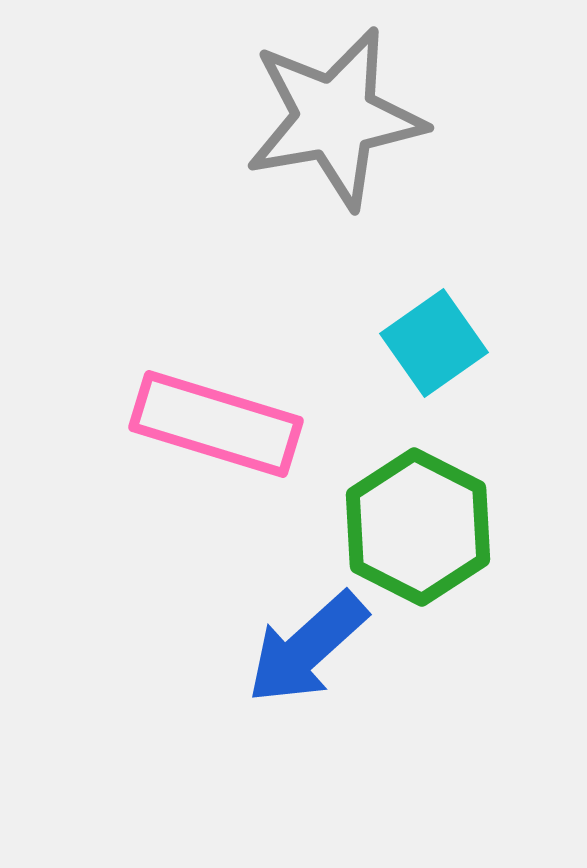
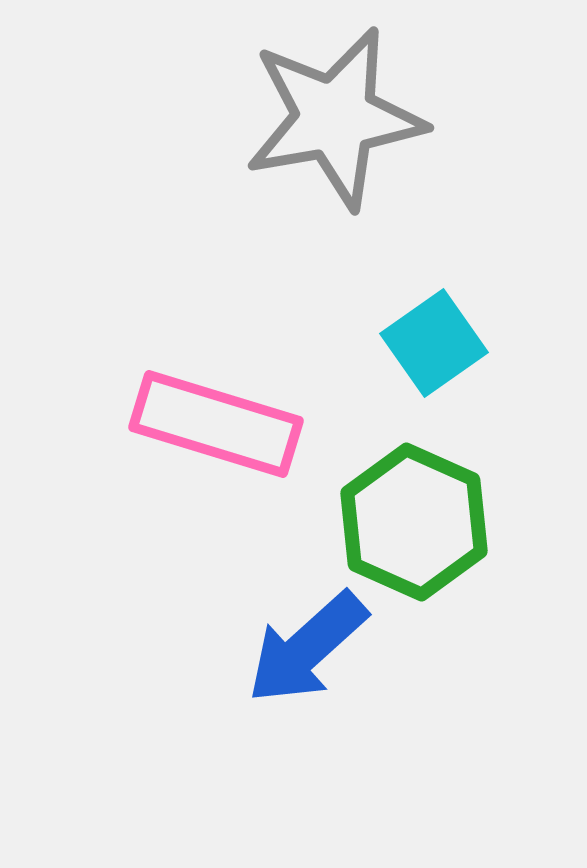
green hexagon: moved 4 px left, 5 px up; rotated 3 degrees counterclockwise
